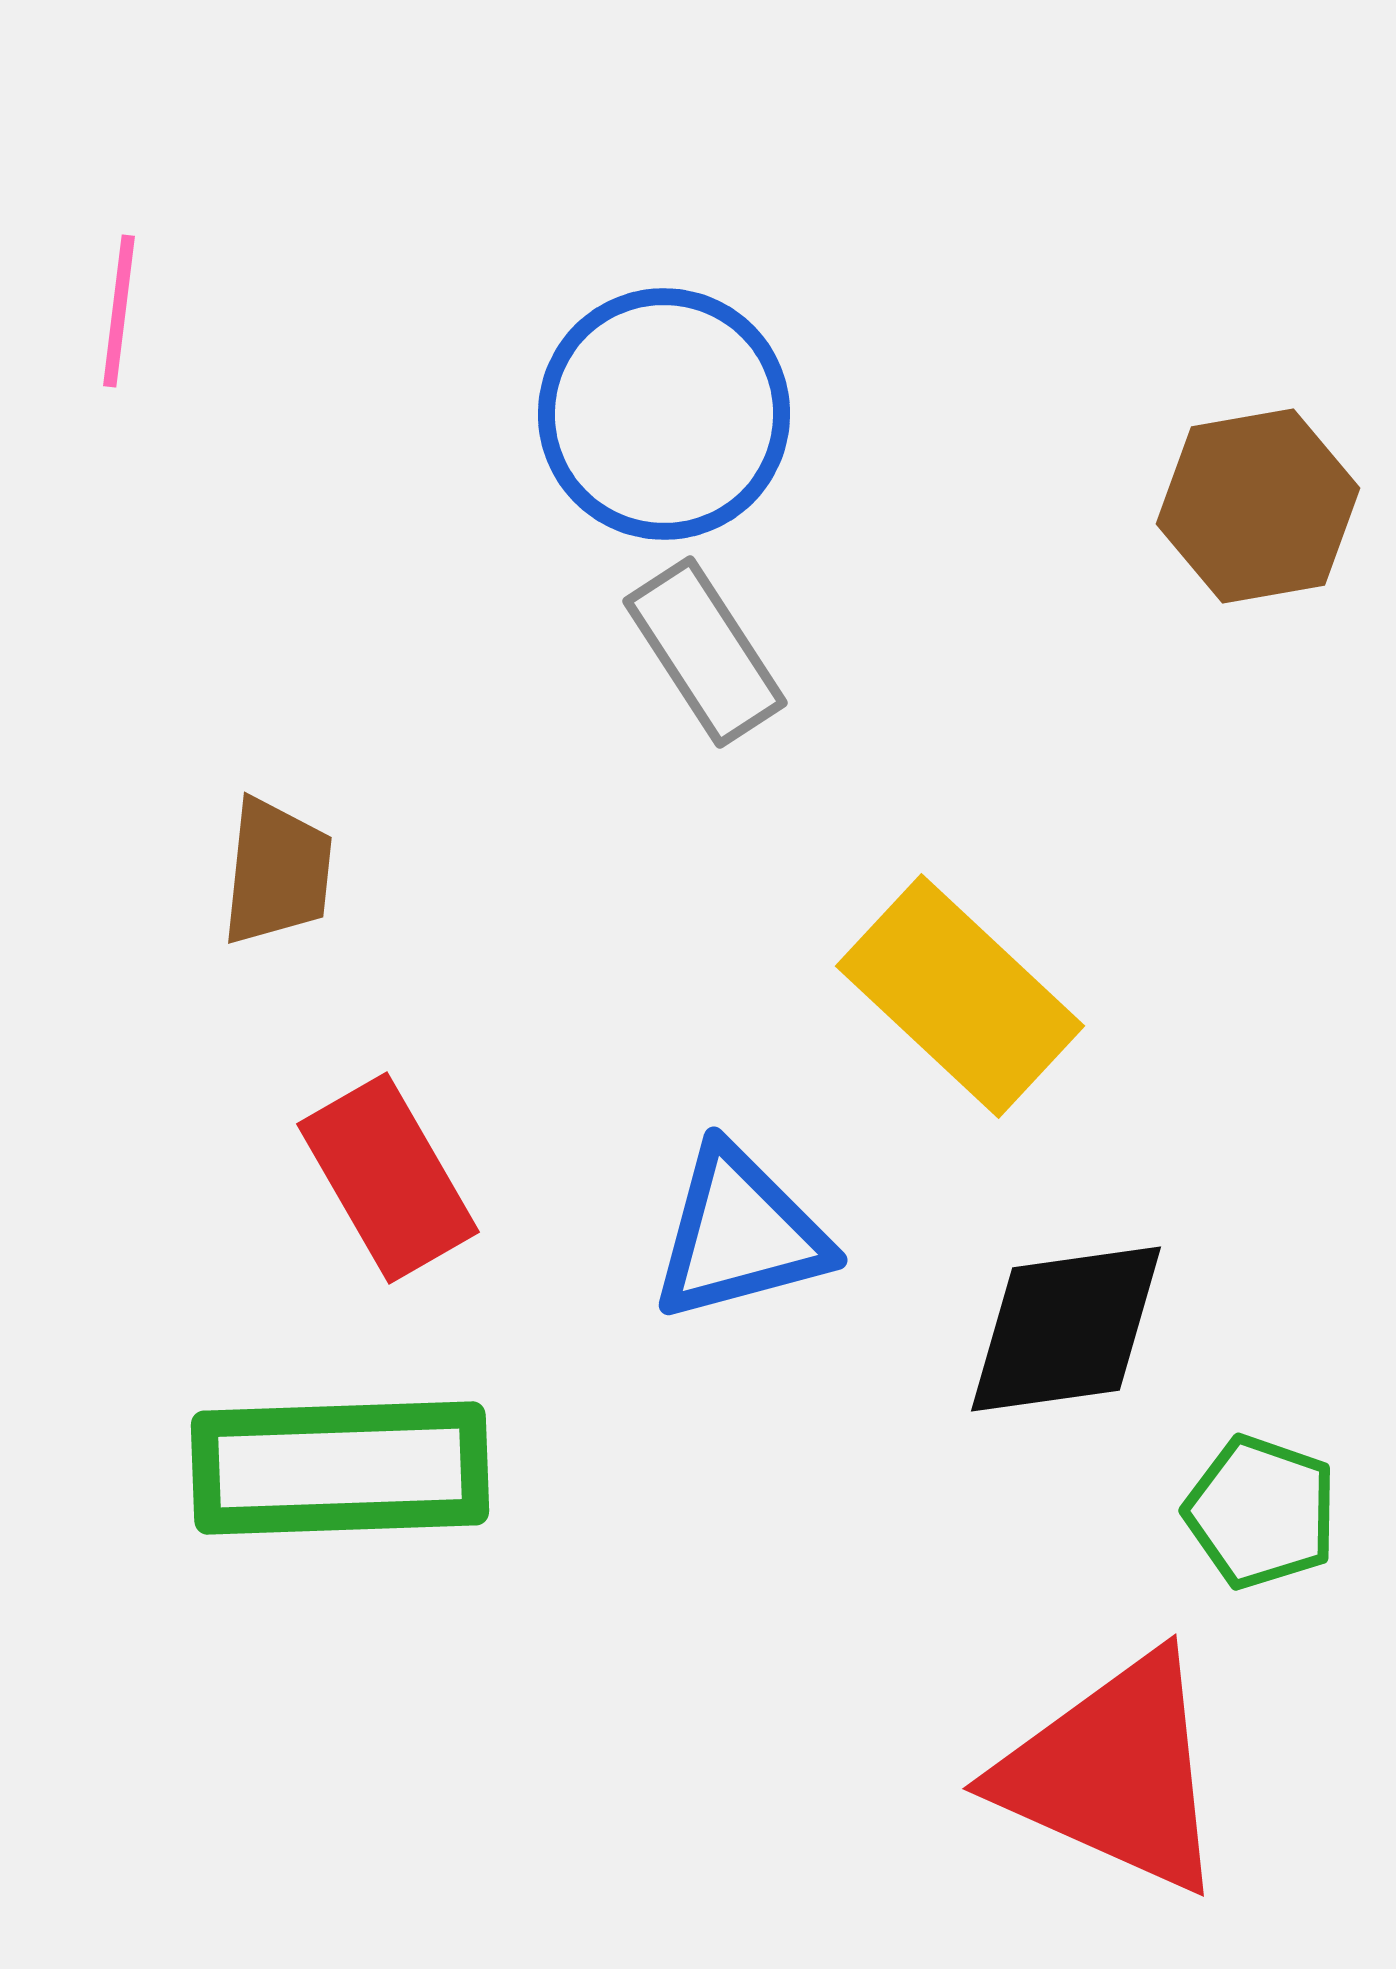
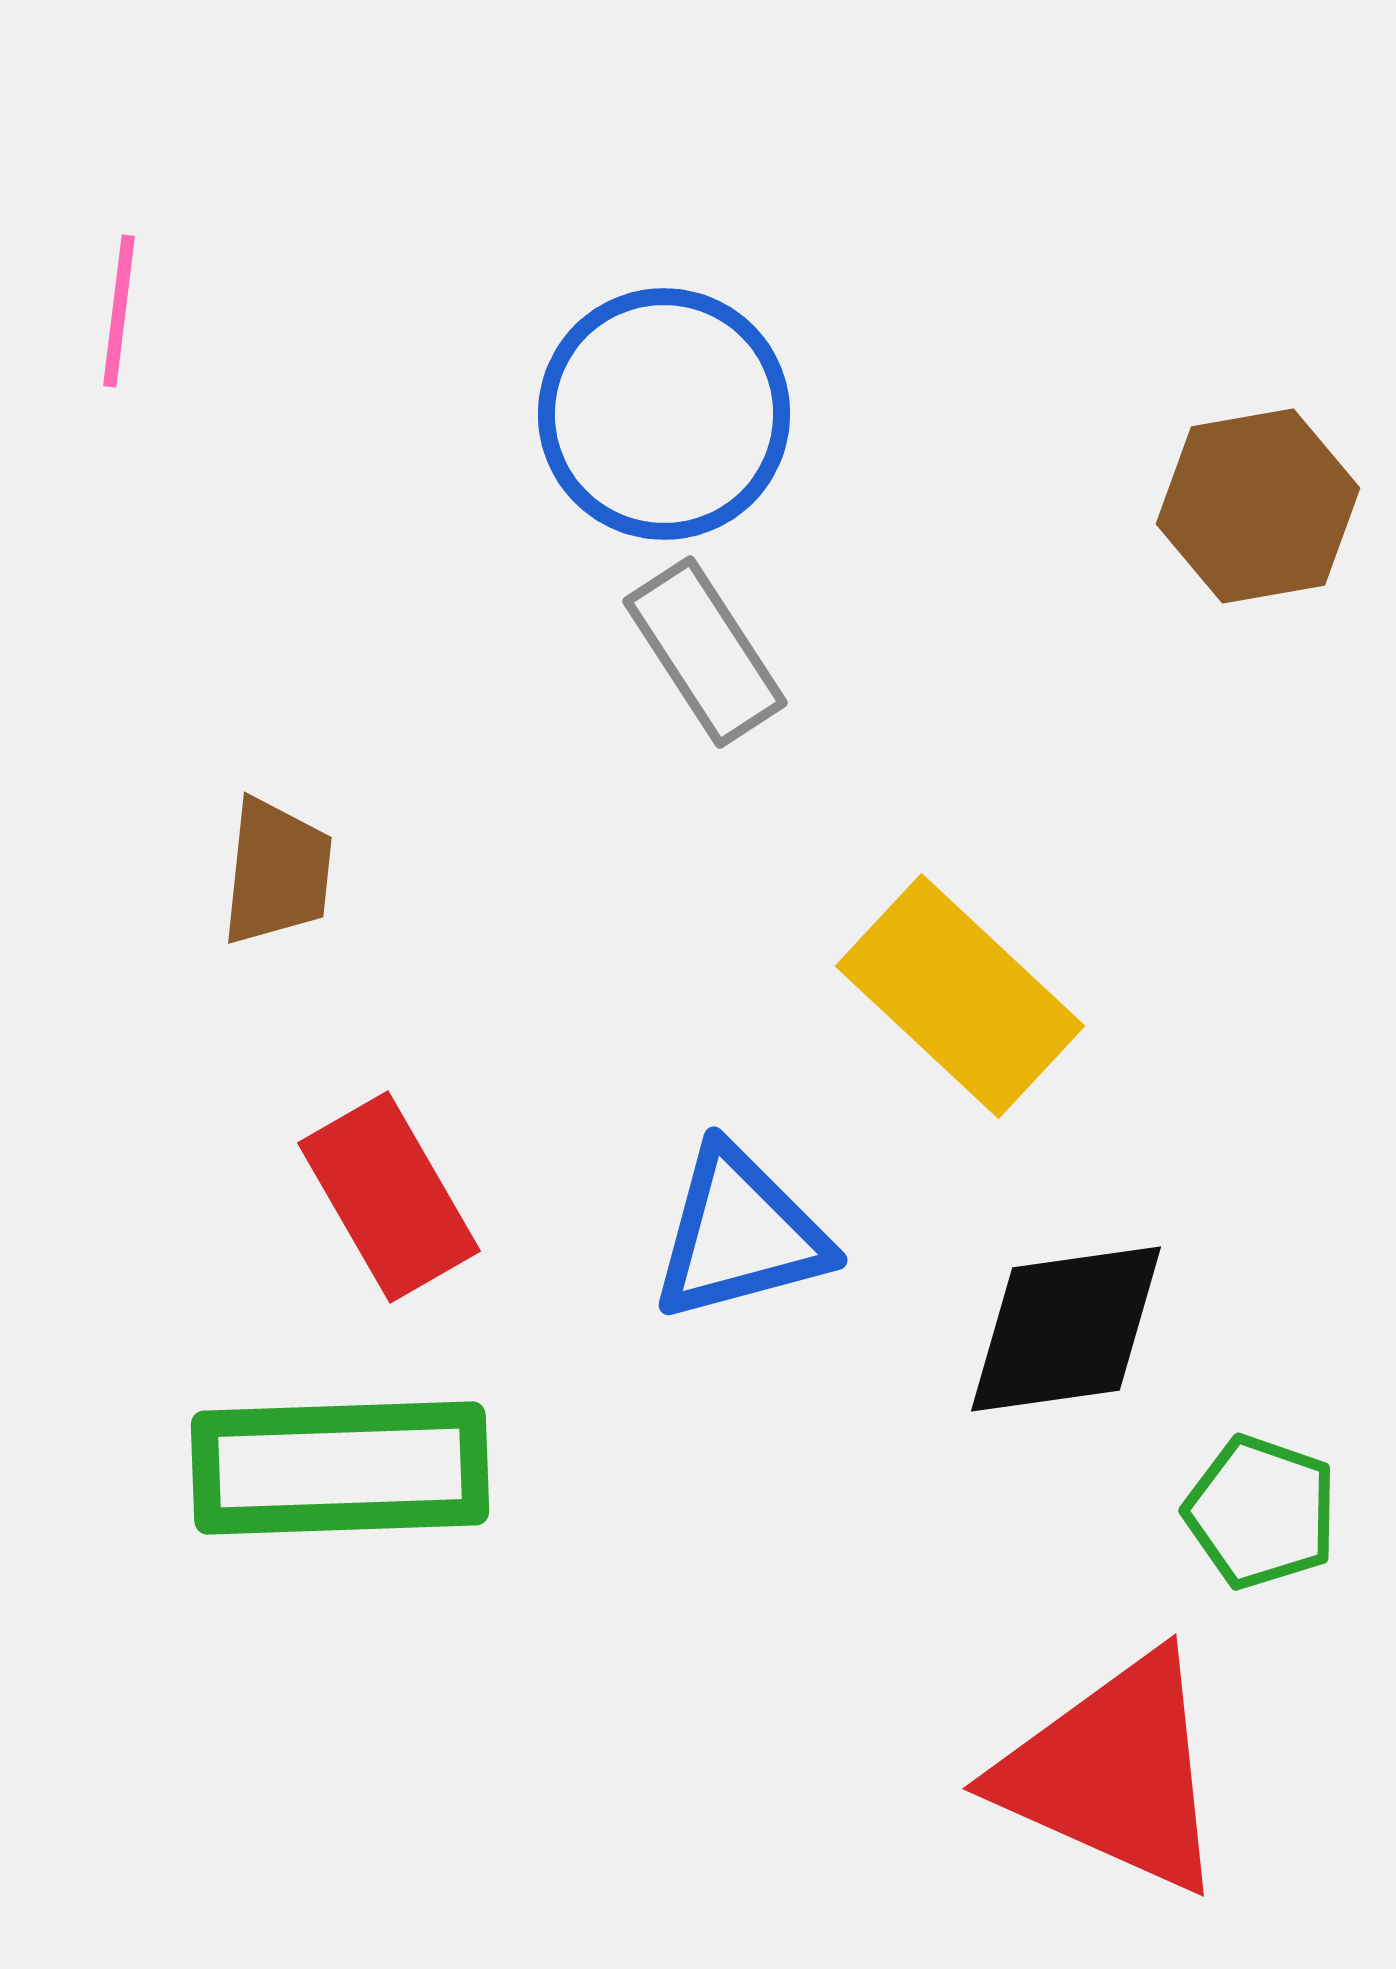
red rectangle: moved 1 px right, 19 px down
